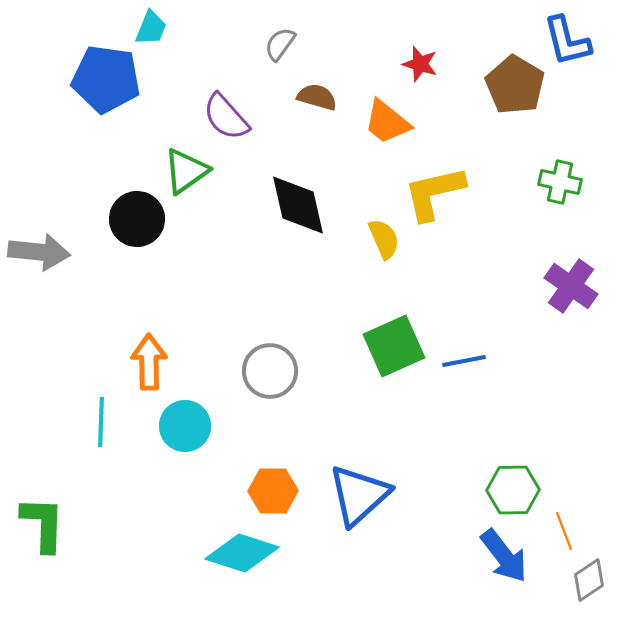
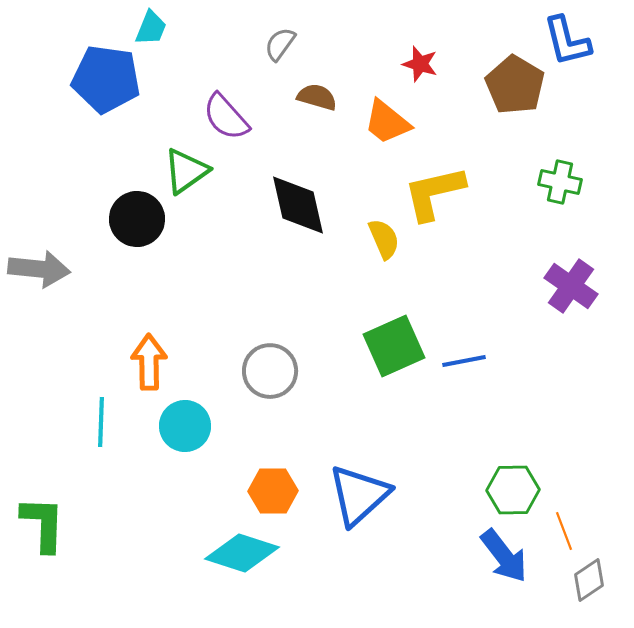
gray arrow: moved 17 px down
